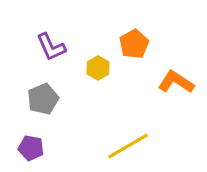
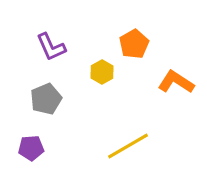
yellow hexagon: moved 4 px right, 4 px down
gray pentagon: moved 3 px right
purple pentagon: rotated 15 degrees counterclockwise
